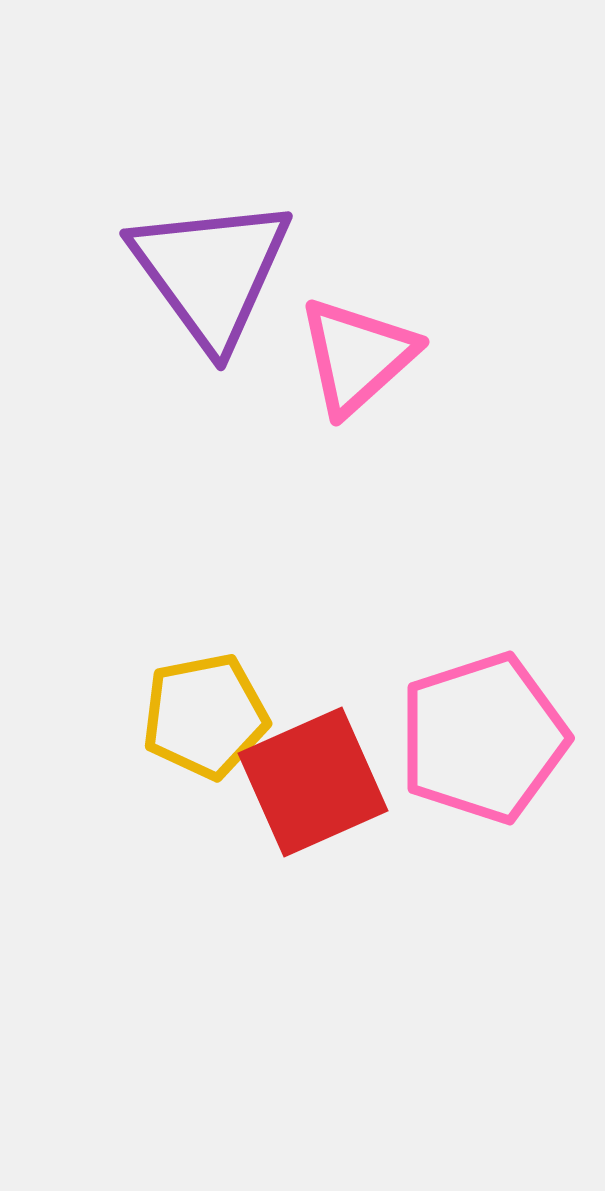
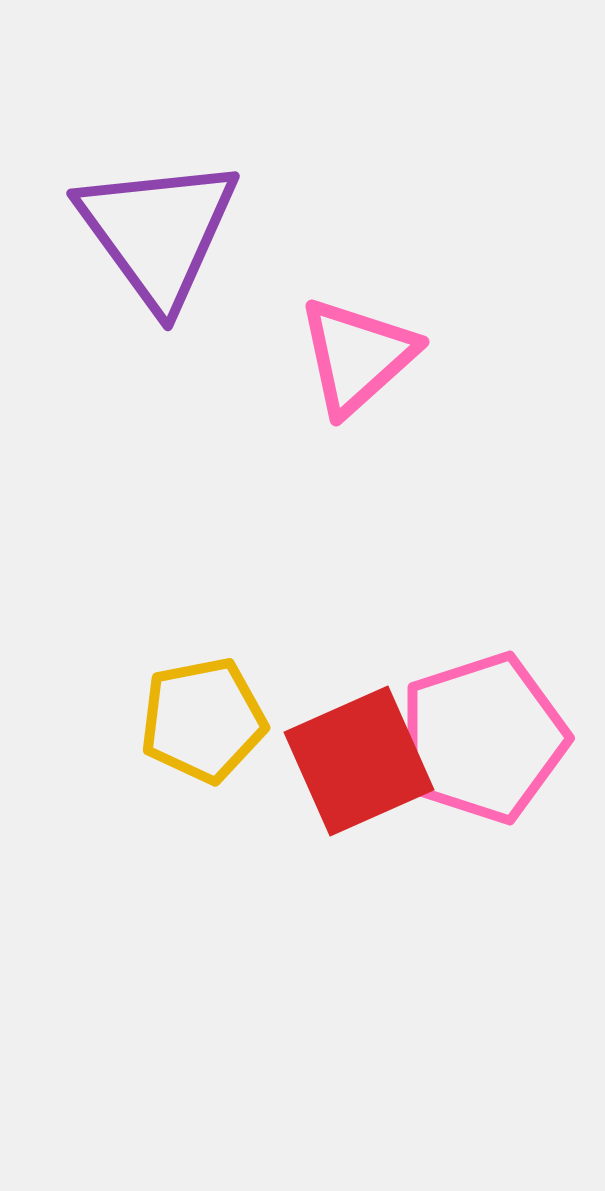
purple triangle: moved 53 px left, 40 px up
yellow pentagon: moved 2 px left, 4 px down
red square: moved 46 px right, 21 px up
